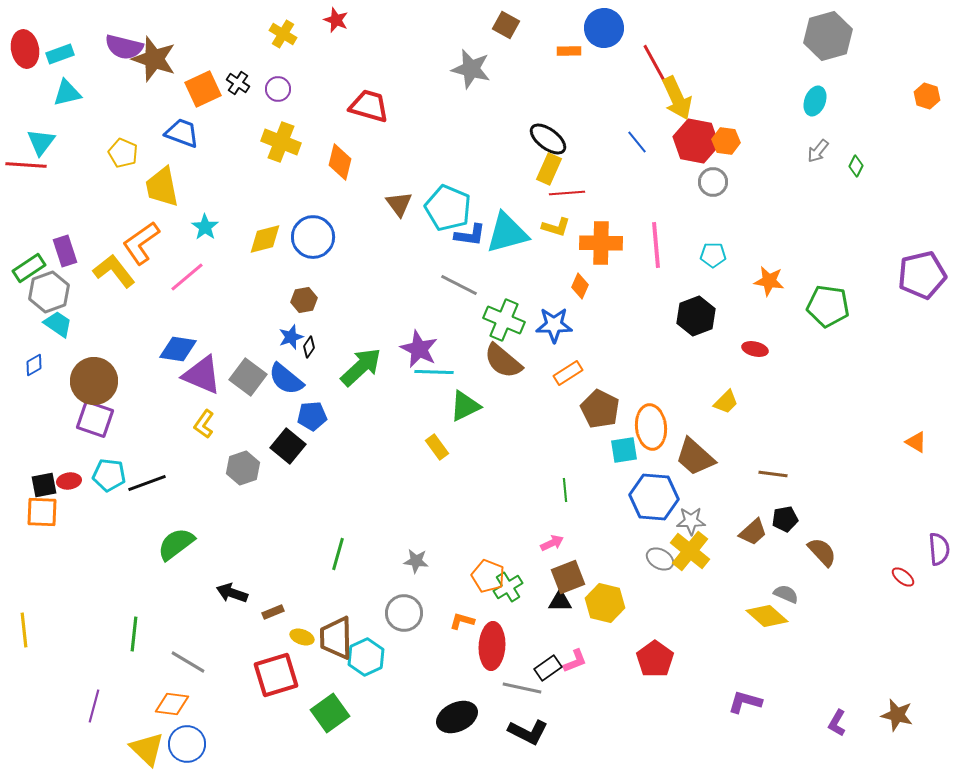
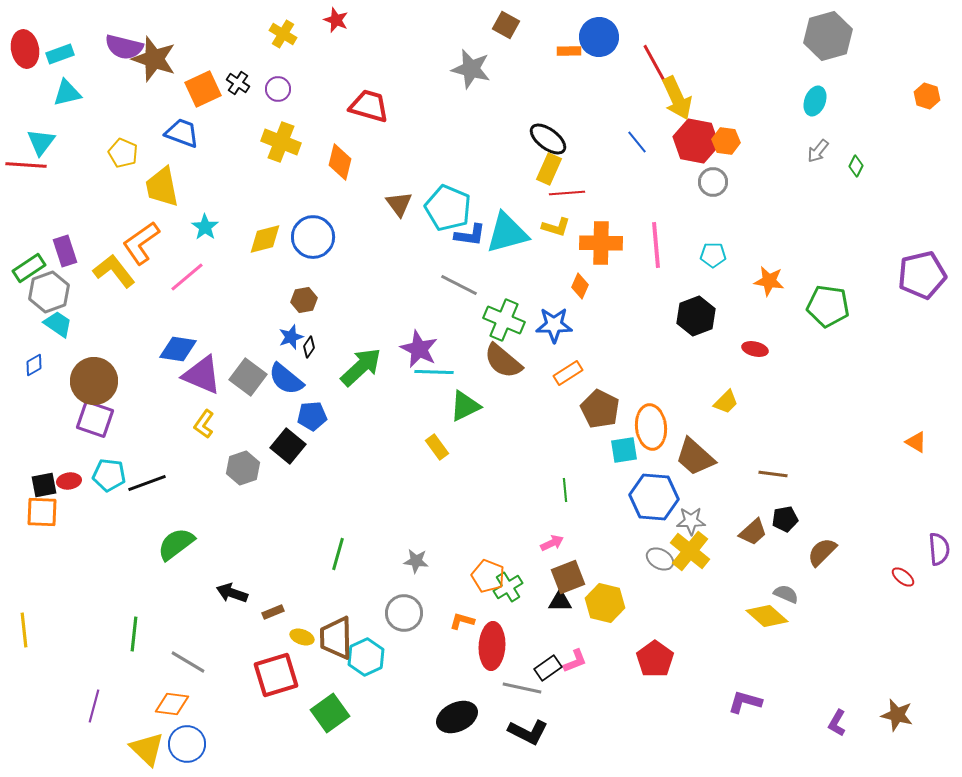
blue circle at (604, 28): moved 5 px left, 9 px down
brown semicircle at (822, 552): rotated 92 degrees counterclockwise
